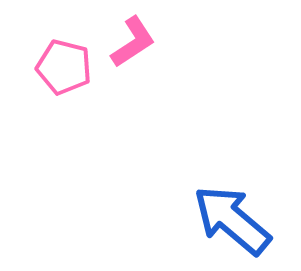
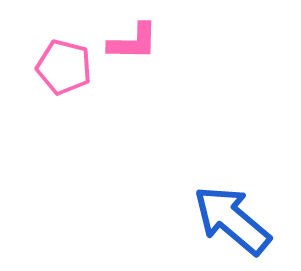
pink L-shape: rotated 34 degrees clockwise
